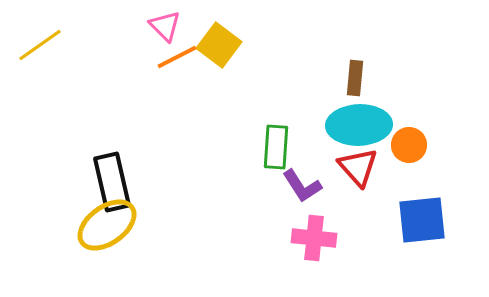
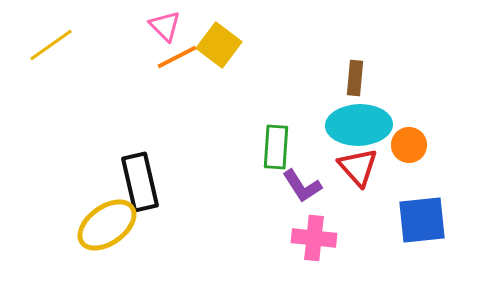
yellow line: moved 11 px right
black rectangle: moved 28 px right
